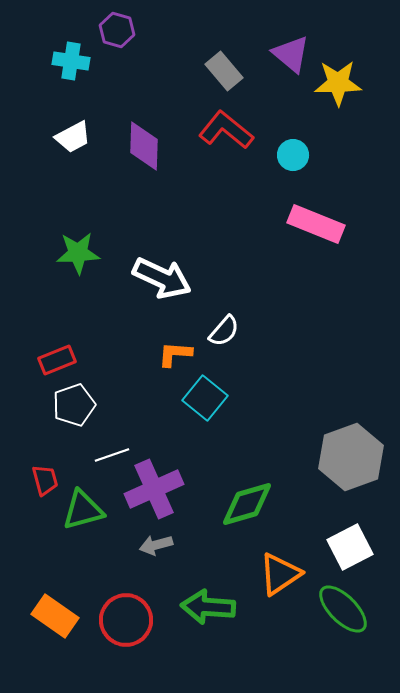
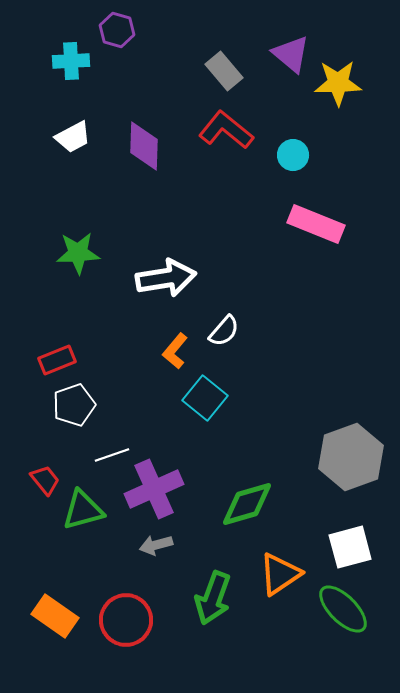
cyan cross: rotated 12 degrees counterclockwise
white arrow: moved 4 px right; rotated 34 degrees counterclockwise
orange L-shape: moved 3 px up; rotated 54 degrees counterclockwise
red trapezoid: rotated 24 degrees counterclockwise
white square: rotated 12 degrees clockwise
green arrow: moved 5 px right, 9 px up; rotated 74 degrees counterclockwise
